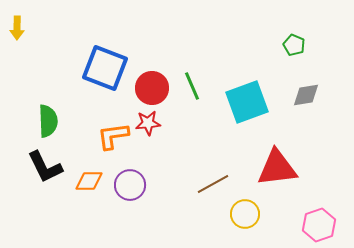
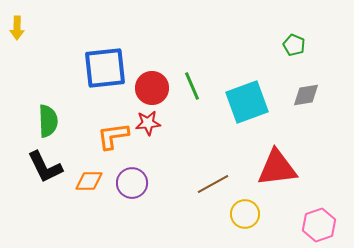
blue square: rotated 27 degrees counterclockwise
purple circle: moved 2 px right, 2 px up
